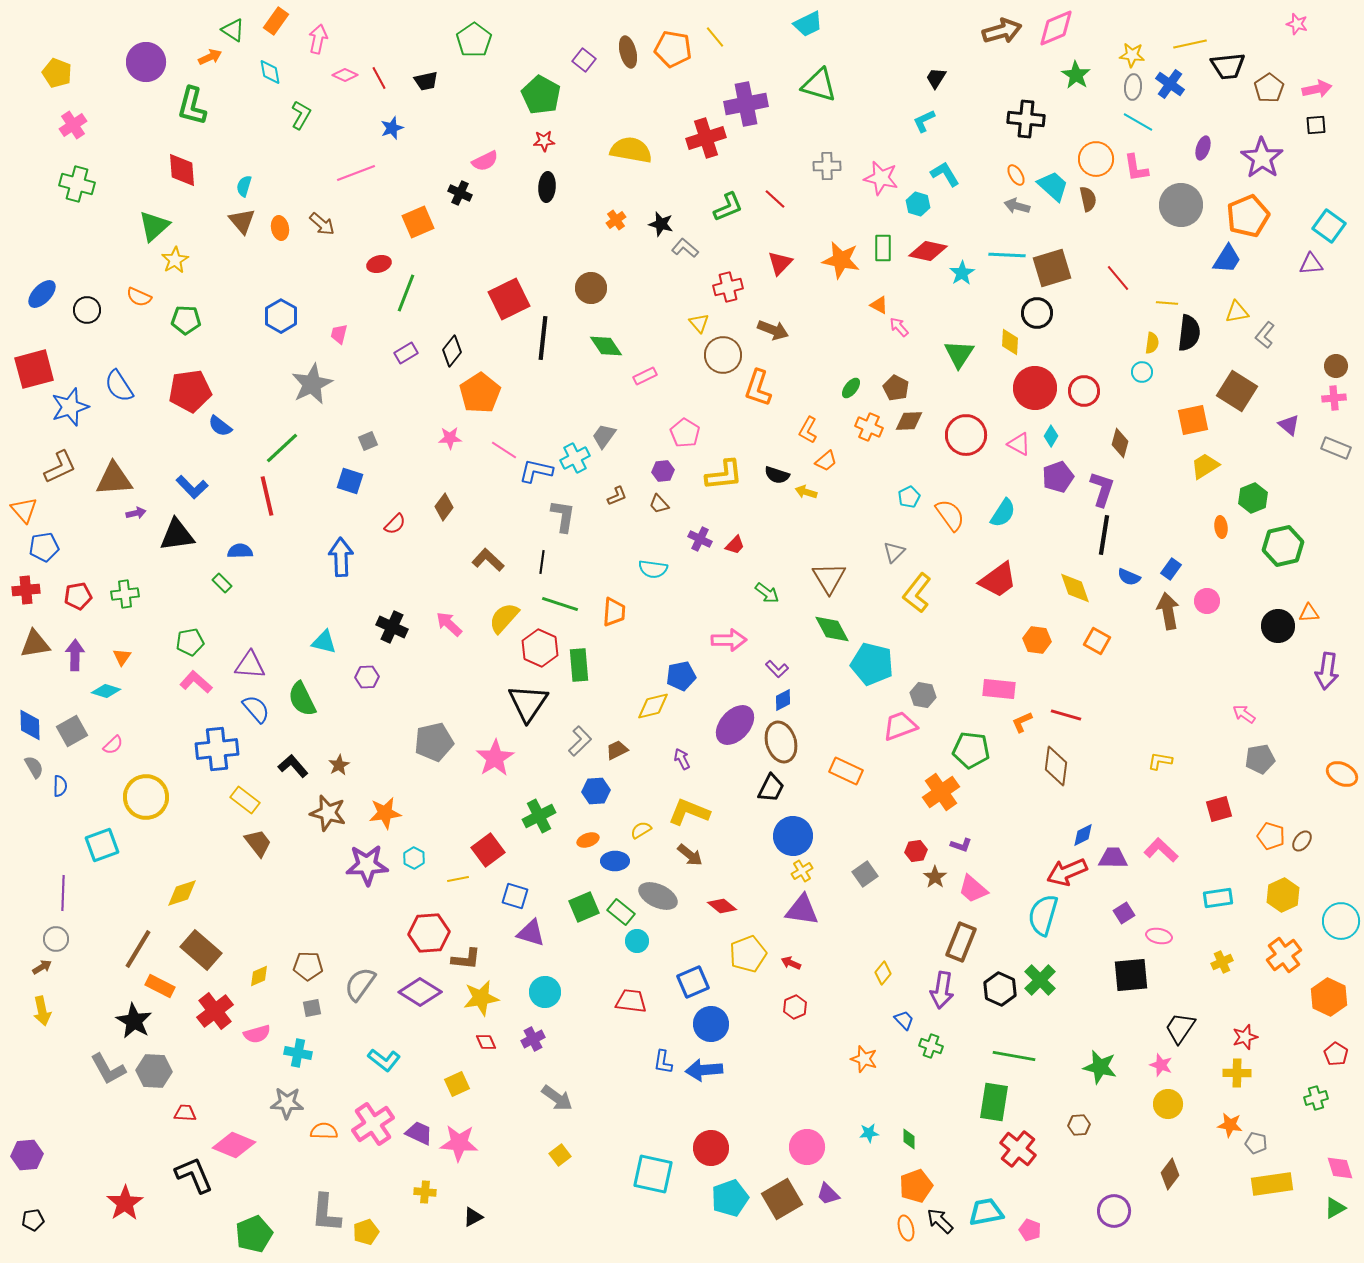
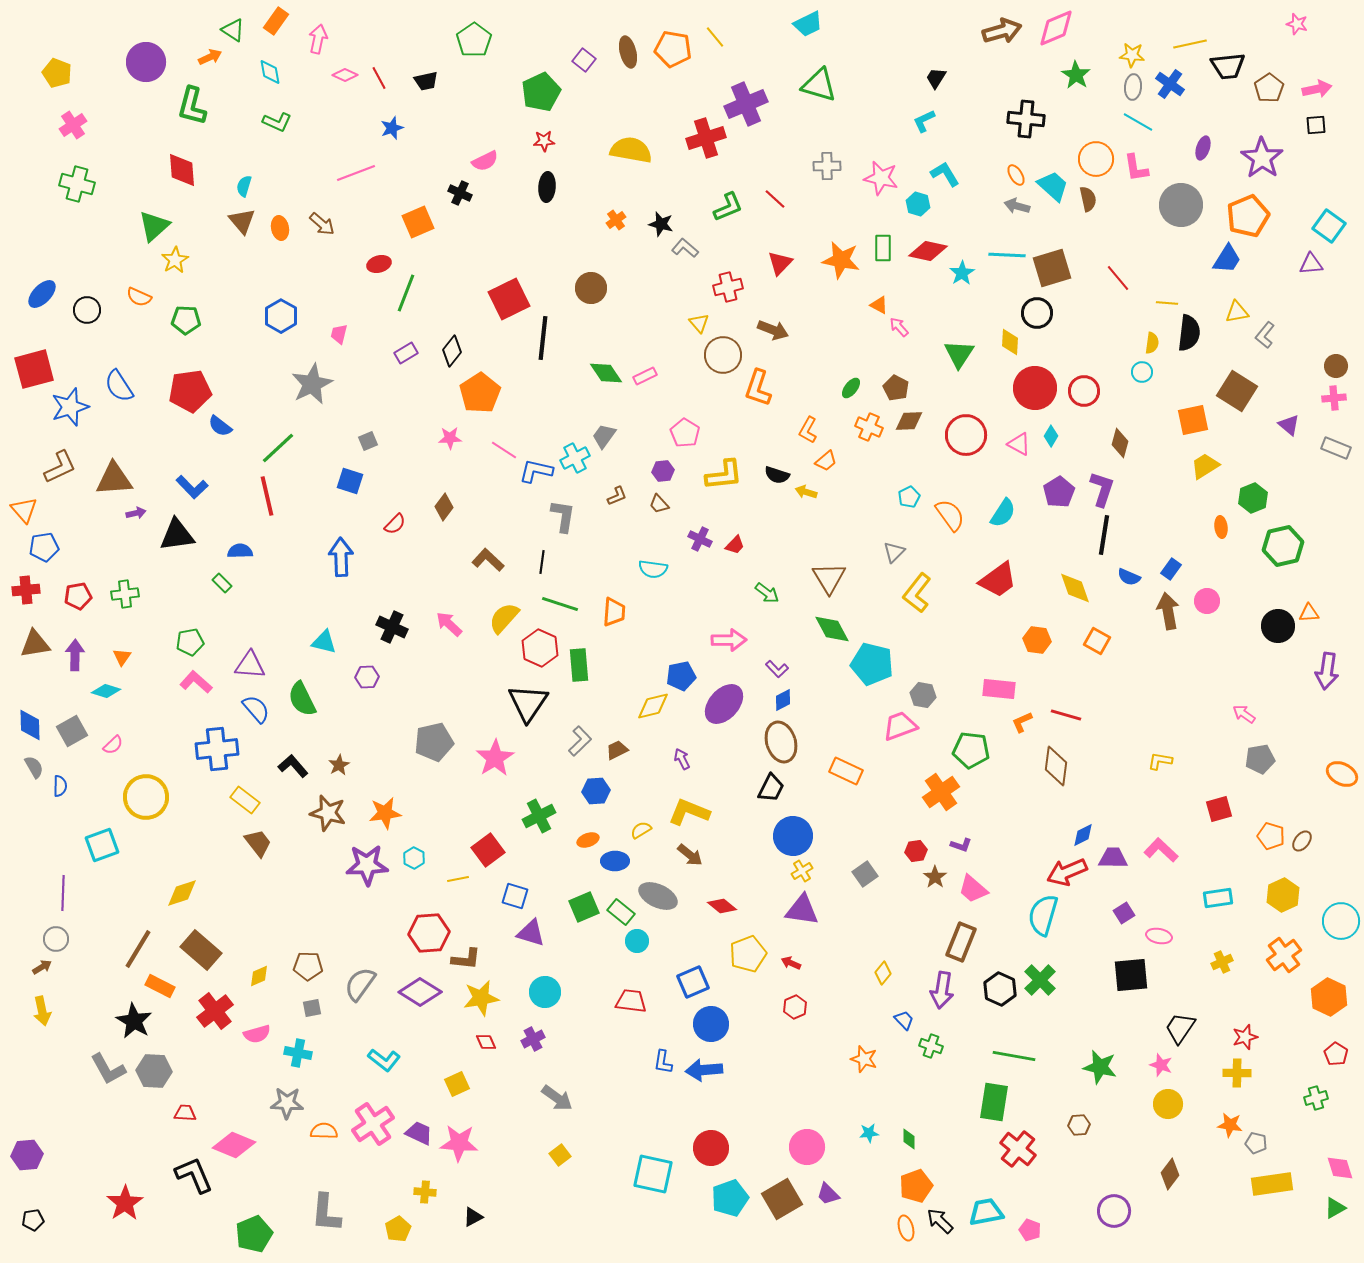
green pentagon at (541, 95): moved 3 px up; rotated 18 degrees clockwise
purple cross at (746, 104): rotated 12 degrees counterclockwise
green L-shape at (301, 115): moved 24 px left, 7 px down; rotated 84 degrees clockwise
green diamond at (606, 346): moved 27 px down
green line at (282, 448): moved 4 px left
purple pentagon at (1058, 477): moved 1 px right, 15 px down; rotated 12 degrees counterclockwise
purple ellipse at (735, 725): moved 11 px left, 21 px up
yellow pentagon at (366, 1232): moved 32 px right, 3 px up; rotated 10 degrees counterclockwise
